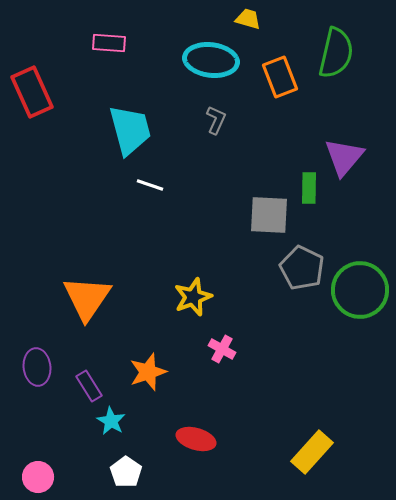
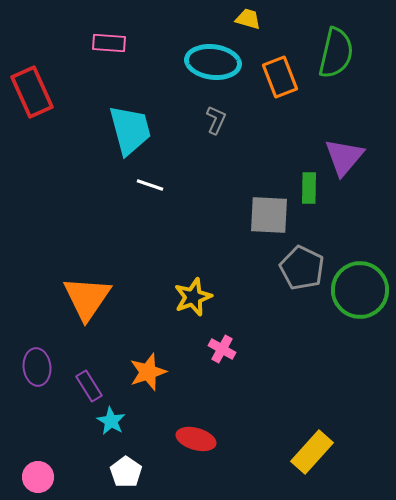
cyan ellipse: moved 2 px right, 2 px down
